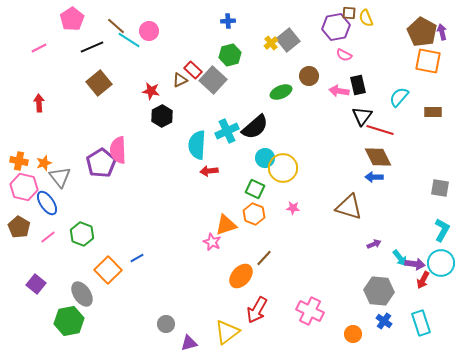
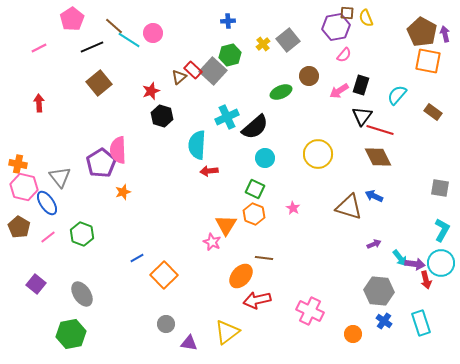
brown square at (349, 13): moved 2 px left
brown line at (116, 26): moved 2 px left
pink circle at (149, 31): moved 4 px right, 2 px down
purple arrow at (442, 32): moved 3 px right, 2 px down
yellow cross at (271, 43): moved 8 px left, 1 px down
pink semicircle at (344, 55): rotated 77 degrees counterclockwise
brown triangle at (180, 80): moved 1 px left, 3 px up; rotated 14 degrees counterclockwise
gray square at (213, 80): moved 9 px up
black rectangle at (358, 85): moved 3 px right; rotated 30 degrees clockwise
red star at (151, 91): rotated 30 degrees counterclockwise
pink arrow at (339, 91): rotated 42 degrees counterclockwise
cyan semicircle at (399, 97): moved 2 px left, 2 px up
brown rectangle at (433, 112): rotated 36 degrees clockwise
black hexagon at (162, 116): rotated 15 degrees counterclockwise
cyan cross at (227, 131): moved 14 px up
orange cross at (19, 161): moved 1 px left, 3 px down
orange star at (44, 163): moved 79 px right, 29 px down
yellow circle at (283, 168): moved 35 px right, 14 px up
blue arrow at (374, 177): moved 19 px down; rotated 24 degrees clockwise
pink star at (293, 208): rotated 24 degrees clockwise
orange triangle at (226, 225): rotated 40 degrees counterclockwise
brown line at (264, 258): rotated 54 degrees clockwise
orange square at (108, 270): moved 56 px right, 5 px down
red arrow at (423, 280): moved 3 px right; rotated 42 degrees counterclockwise
red arrow at (257, 310): moved 10 px up; rotated 48 degrees clockwise
green hexagon at (69, 321): moved 2 px right, 13 px down
purple triangle at (189, 343): rotated 24 degrees clockwise
